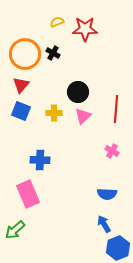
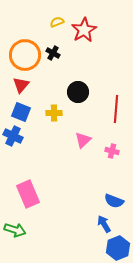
red star: moved 1 px left, 1 px down; rotated 30 degrees counterclockwise
orange circle: moved 1 px down
blue square: moved 1 px down
pink triangle: moved 24 px down
pink cross: rotated 16 degrees counterclockwise
blue cross: moved 27 px left, 24 px up; rotated 24 degrees clockwise
blue semicircle: moved 7 px right, 7 px down; rotated 18 degrees clockwise
green arrow: rotated 120 degrees counterclockwise
